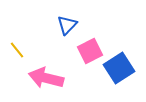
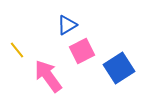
blue triangle: rotated 15 degrees clockwise
pink square: moved 8 px left
pink arrow: moved 2 px right, 2 px up; rotated 40 degrees clockwise
